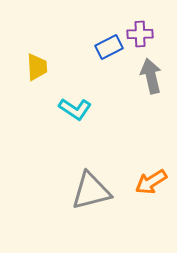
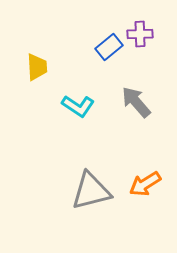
blue rectangle: rotated 12 degrees counterclockwise
gray arrow: moved 15 px left, 26 px down; rotated 28 degrees counterclockwise
cyan L-shape: moved 3 px right, 3 px up
orange arrow: moved 6 px left, 2 px down
